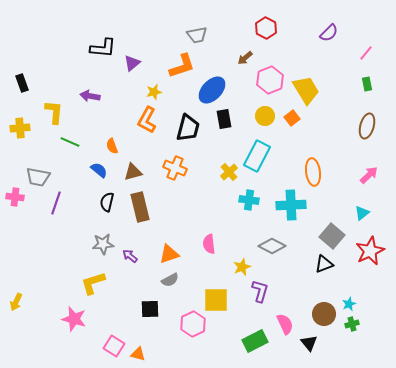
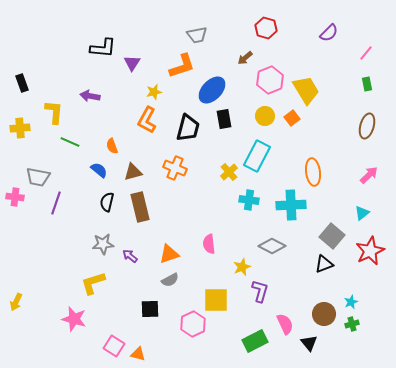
red hexagon at (266, 28): rotated 10 degrees counterclockwise
purple triangle at (132, 63): rotated 18 degrees counterclockwise
cyan star at (349, 304): moved 2 px right, 2 px up
